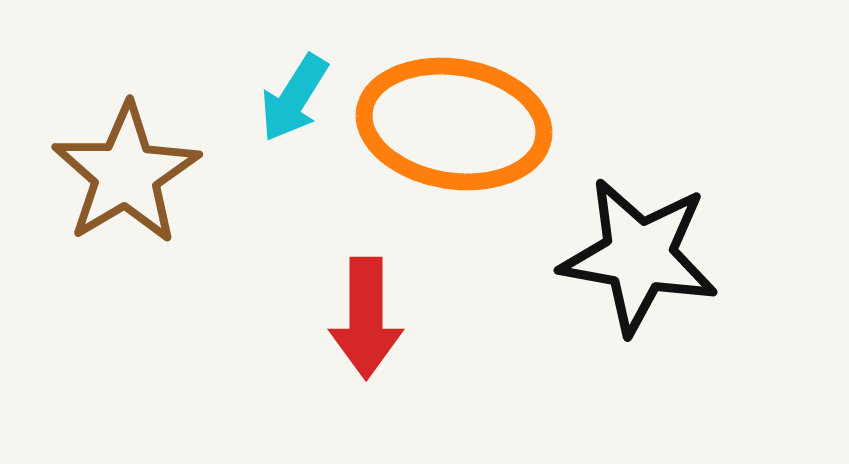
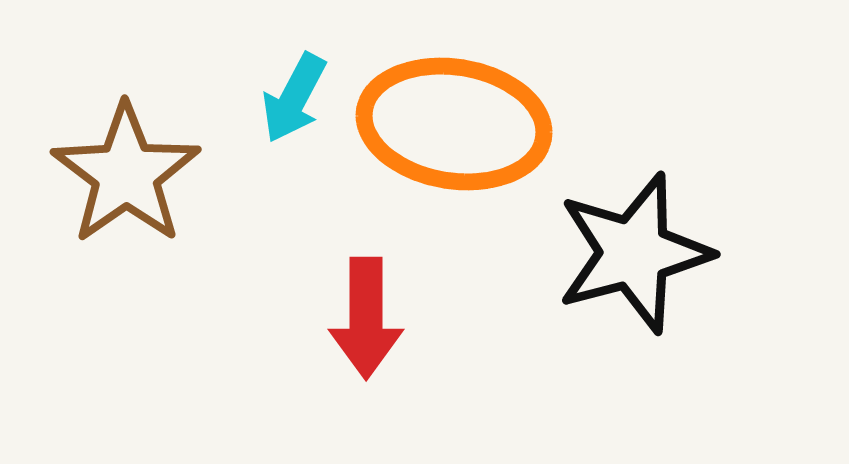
cyan arrow: rotated 4 degrees counterclockwise
brown star: rotated 4 degrees counterclockwise
black star: moved 5 px left, 3 px up; rotated 25 degrees counterclockwise
